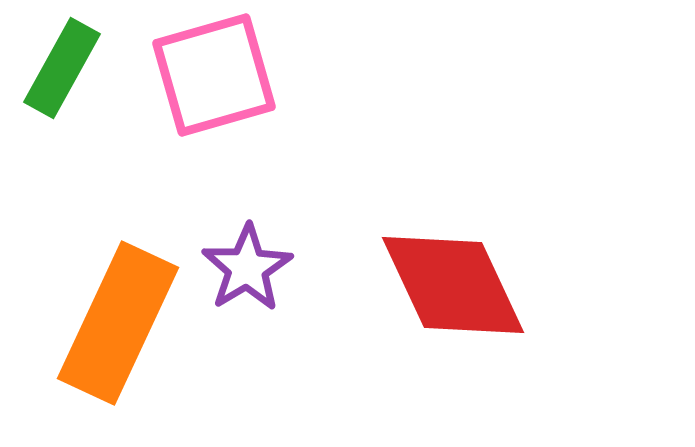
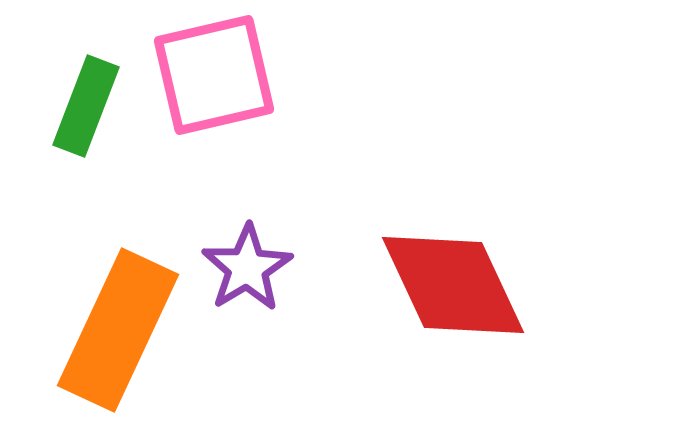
green rectangle: moved 24 px right, 38 px down; rotated 8 degrees counterclockwise
pink square: rotated 3 degrees clockwise
orange rectangle: moved 7 px down
